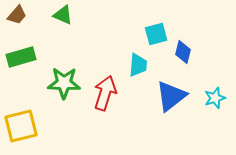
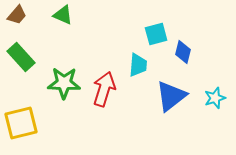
green rectangle: rotated 64 degrees clockwise
red arrow: moved 1 px left, 4 px up
yellow square: moved 3 px up
